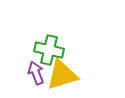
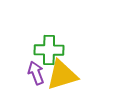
green cross: rotated 12 degrees counterclockwise
